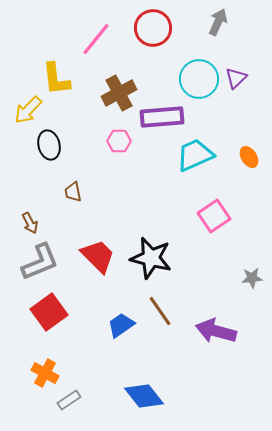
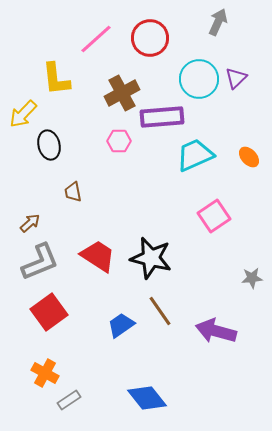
red circle: moved 3 px left, 10 px down
pink line: rotated 9 degrees clockwise
brown cross: moved 3 px right
yellow arrow: moved 5 px left, 4 px down
orange ellipse: rotated 10 degrees counterclockwise
brown arrow: rotated 105 degrees counterclockwise
red trapezoid: rotated 12 degrees counterclockwise
blue diamond: moved 3 px right, 2 px down
